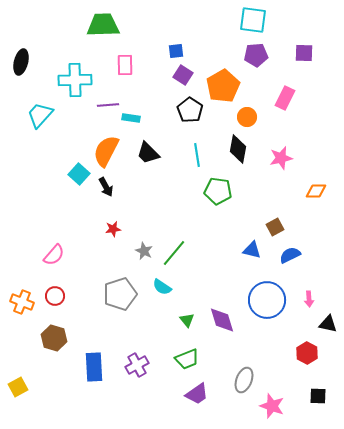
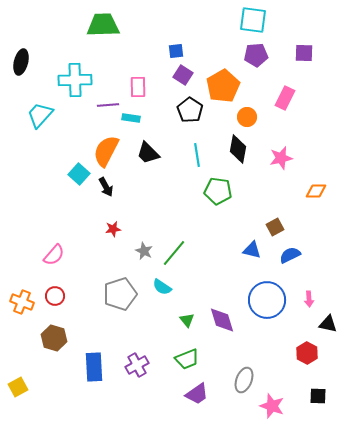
pink rectangle at (125, 65): moved 13 px right, 22 px down
